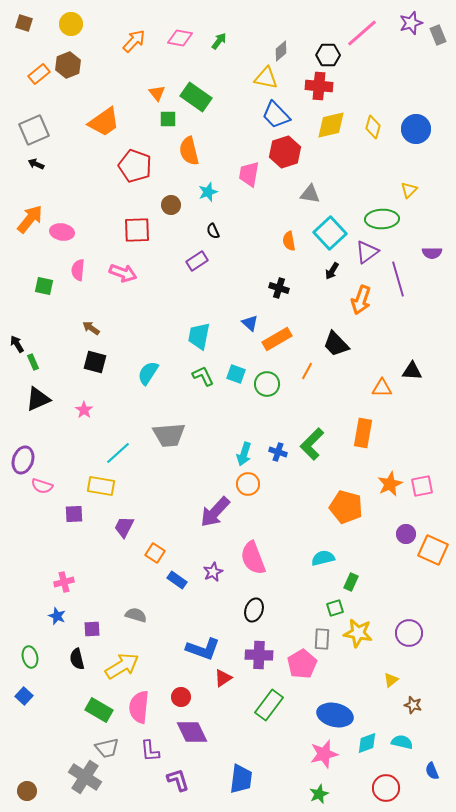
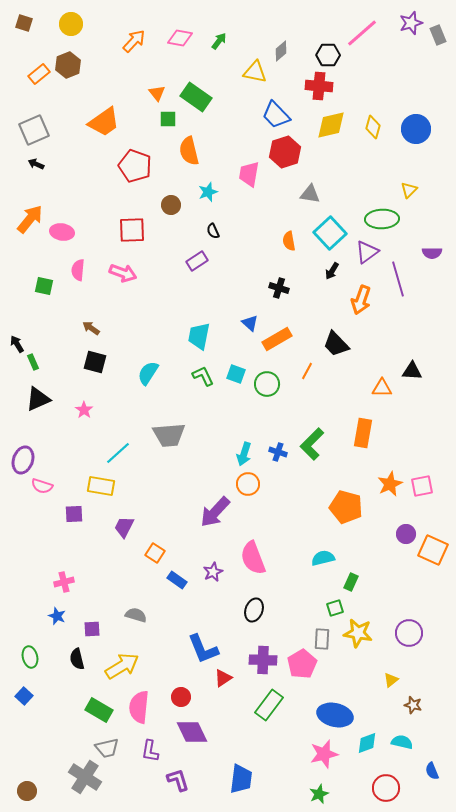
yellow triangle at (266, 78): moved 11 px left, 6 px up
red square at (137, 230): moved 5 px left
blue L-shape at (203, 649): rotated 48 degrees clockwise
purple cross at (259, 655): moved 4 px right, 5 px down
purple L-shape at (150, 751): rotated 15 degrees clockwise
